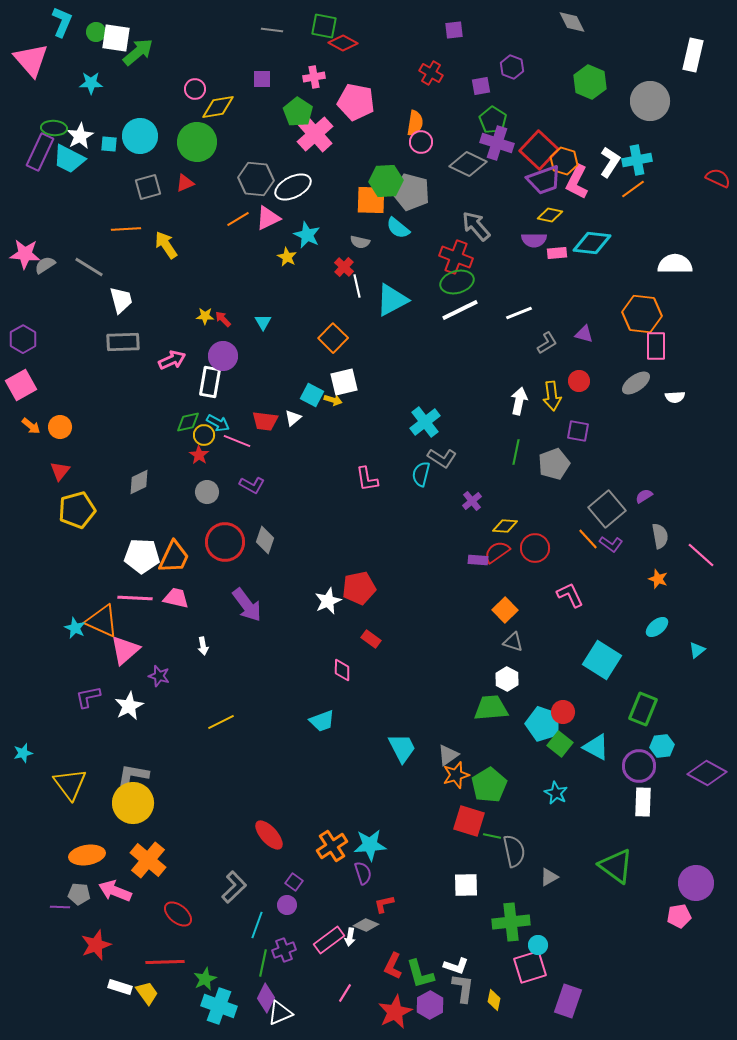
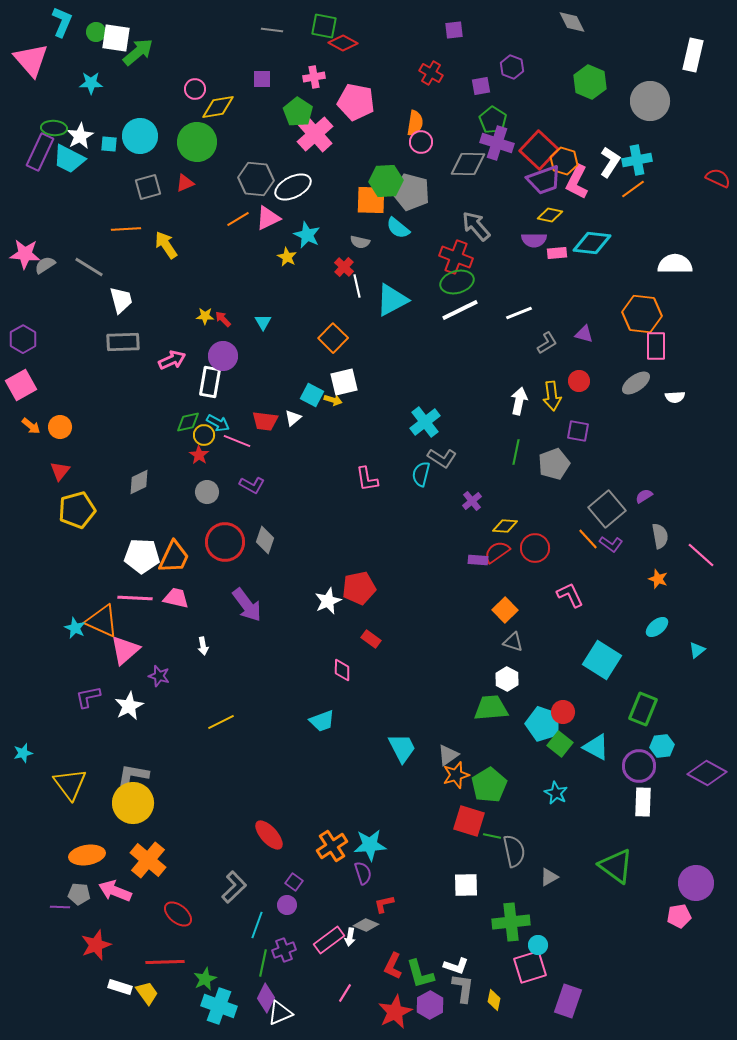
gray diamond at (468, 164): rotated 24 degrees counterclockwise
